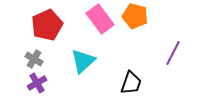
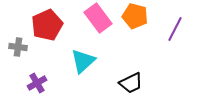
pink rectangle: moved 2 px left, 1 px up
purple line: moved 2 px right, 24 px up
gray cross: moved 16 px left, 12 px up; rotated 24 degrees counterclockwise
black trapezoid: rotated 45 degrees clockwise
